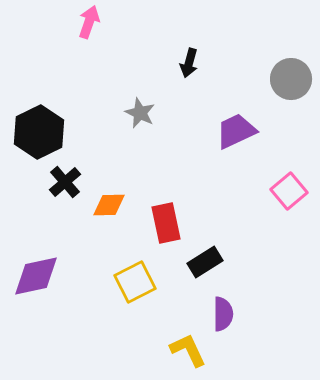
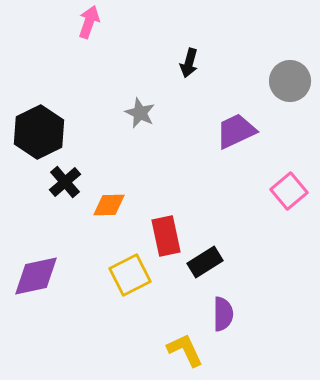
gray circle: moved 1 px left, 2 px down
red rectangle: moved 13 px down
yellow square: moved 5 px left, 7 px up
yellow L-shape: moved 3 px left
